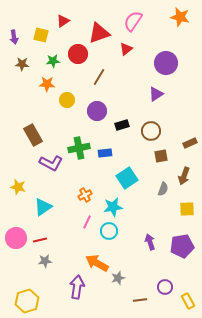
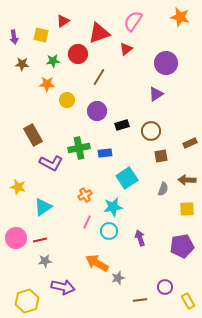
brown arrow at (184, 176): moved 3 px right, 4 px down; rotated 72 degrees clockwise
purple arrow at (150, 242): moved 10 px left, 4 px up
purple arrow at (77, 287): moved 14 px left; rotated 95 degrees clockwise
